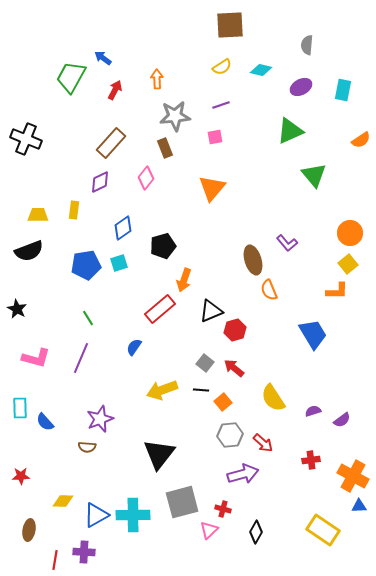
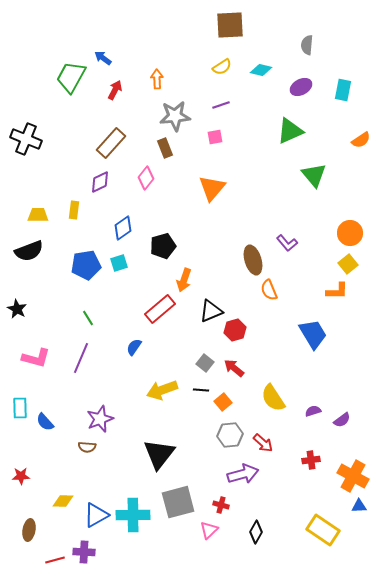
gray square at (182, 502): moved 4 px left
red cross at (223, 509): moved 2 px left, 4 px up
red line at (55, 560): rotated 66 degrees clockwise
